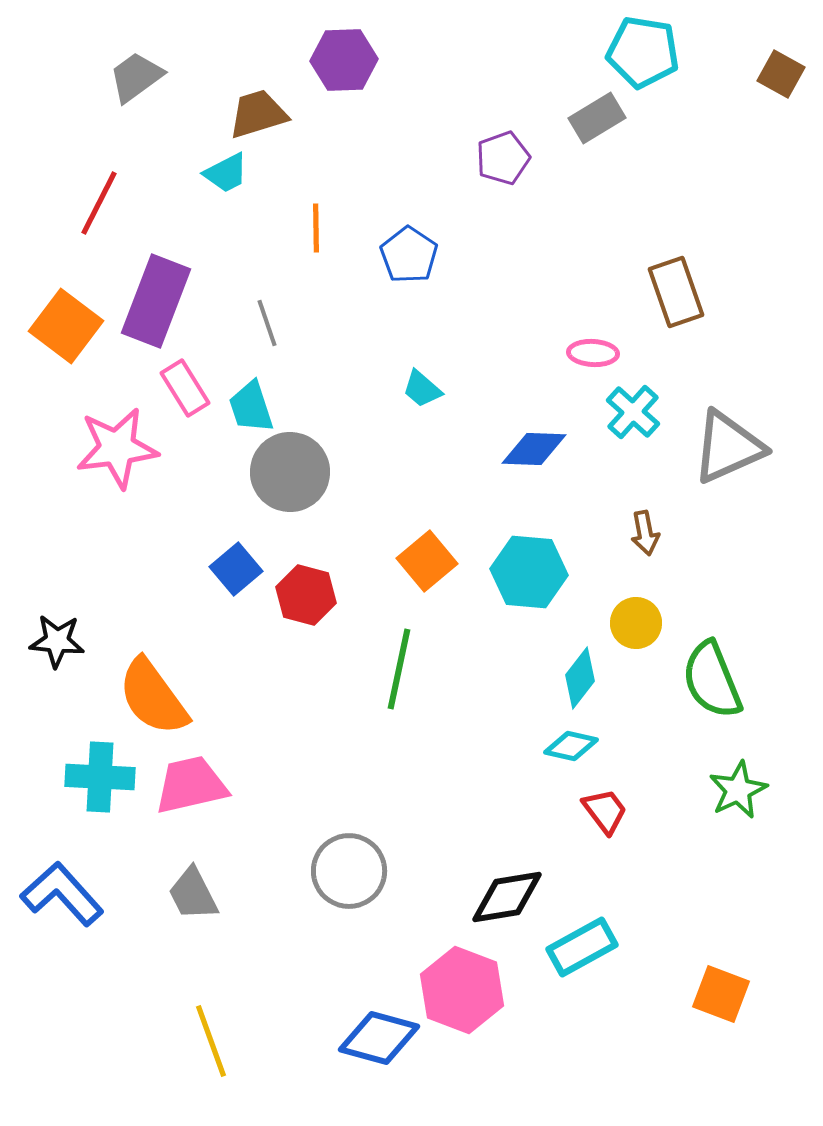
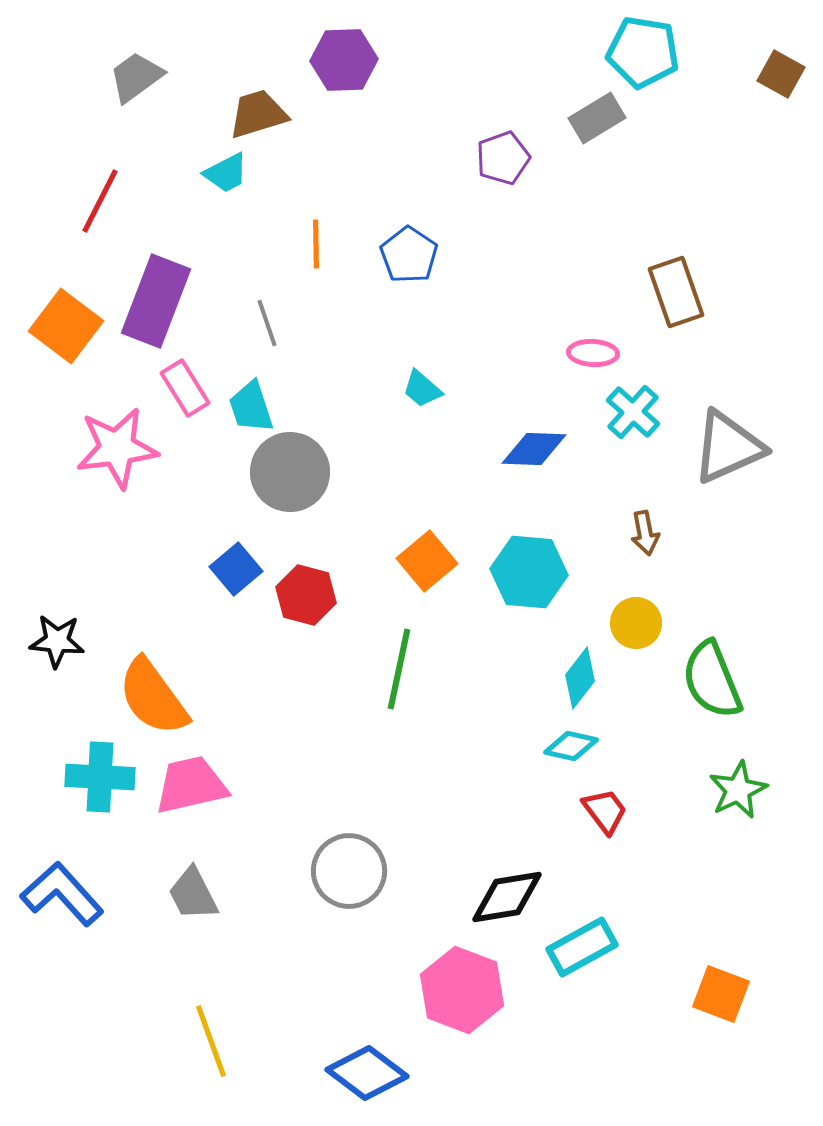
red line at (99, 203): moved 1 px right, 2 px up
orange line at (316, 228): moved 16 px down
blue diamond at (379, 1038): moved 12 px left, 35 px down; rotated 22 degrees clockwise
